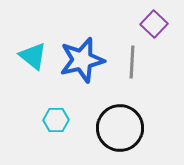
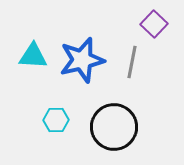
cyan triangle: rotated 36 degrees counterclockwise
gray line: rotated 8 degrees clockwise
black circle: moved 6 px left, 1 px up
